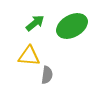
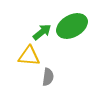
green arrow: moved 7 px right, 9 px down
gray semicircle: moved 1 px right, 2 px down
